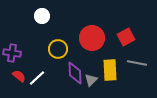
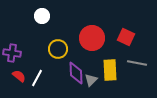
red square: rotated 36 degrees counterclockwise
purple diamond: moved 1 px right
white line: rotated 18 degrees counterclockwise
